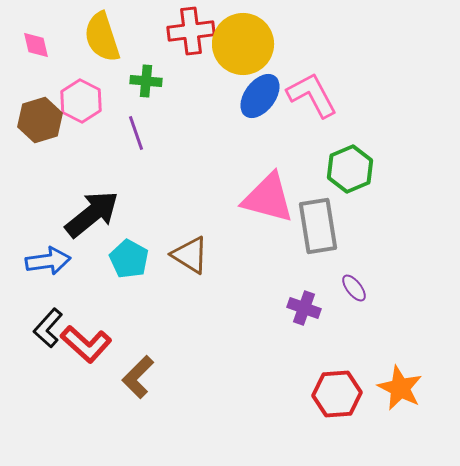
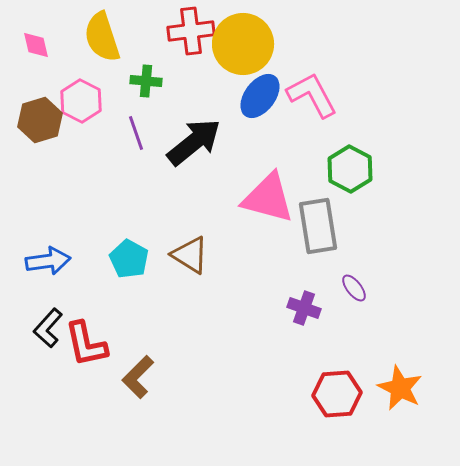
green hexagon: rotated 9 degrees counterclockwise
black arrow: moved 102 px right, 72 px up
red L-shape: rotated 36 degrees clockwise
